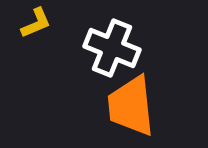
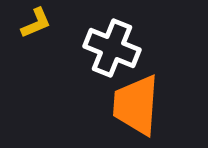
orange trapezoid: moved 5 px right, 1 px up; rotated 10 degrees clockwise
